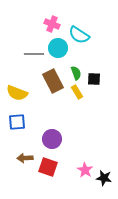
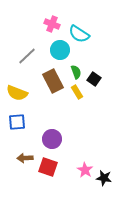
cyan semicircle: moved 1 px up
cyan circle: moved 2 px right, 2 px down
gray line: moved 7 px left, 2 px down; rotated 42 degrees counterclockwise
green semicircle: moved 1 px up
black square: rotated 32 degrees clockwise
